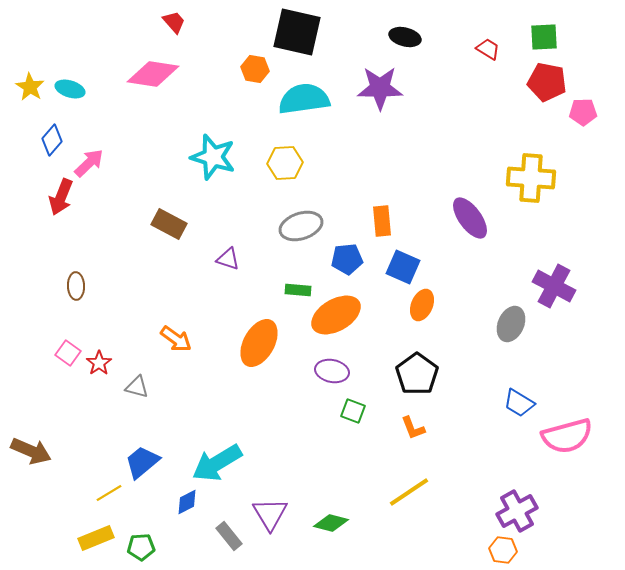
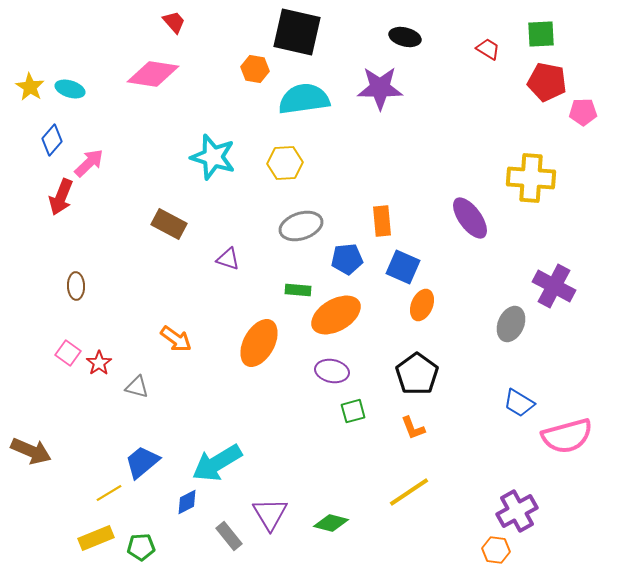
green square at (544, 37): moved 3 px left, 3 px up
green square at (353, 411): rotated 35 degrees counterclockwise
orange hexagon at (503, 550): moved 7 px left
